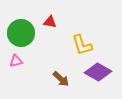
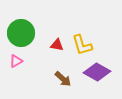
red triangle: moved 7 px right, 23 px down
pink triangle: rotated 16 degrees counterclockwise
purple diamond: moved 1 px left
brown arrow: moved 2 px right
